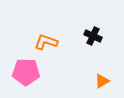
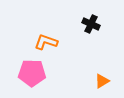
black cross: moved 2 px left, 12 px up
pink pentagon: moved 6 px right, 1 px down
